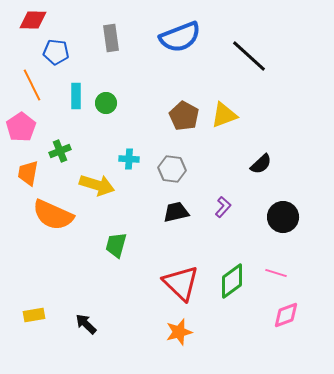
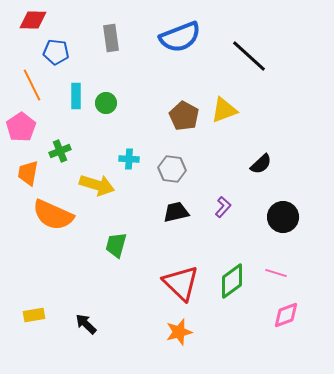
yellow triangle: moved 5 px up
